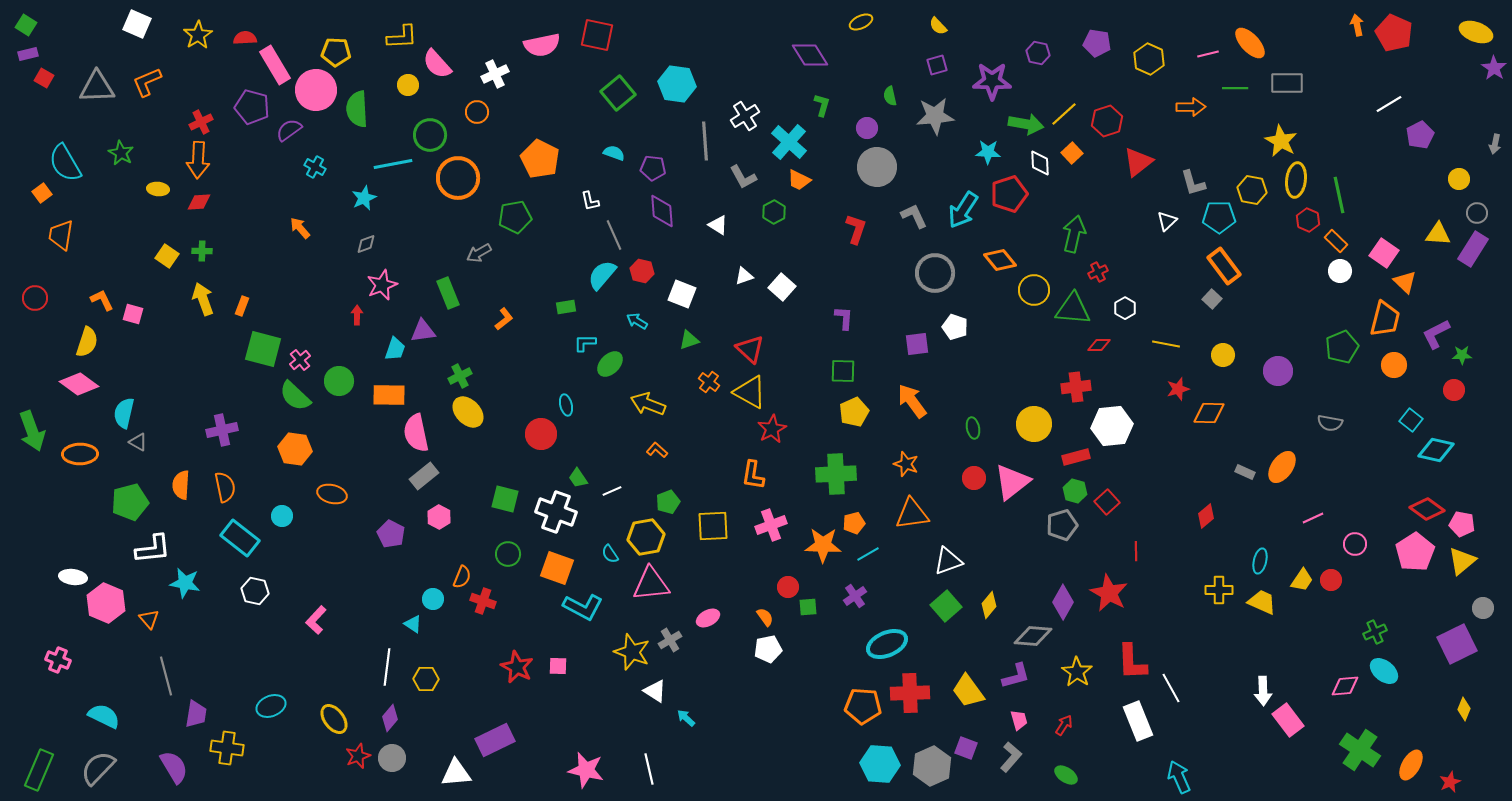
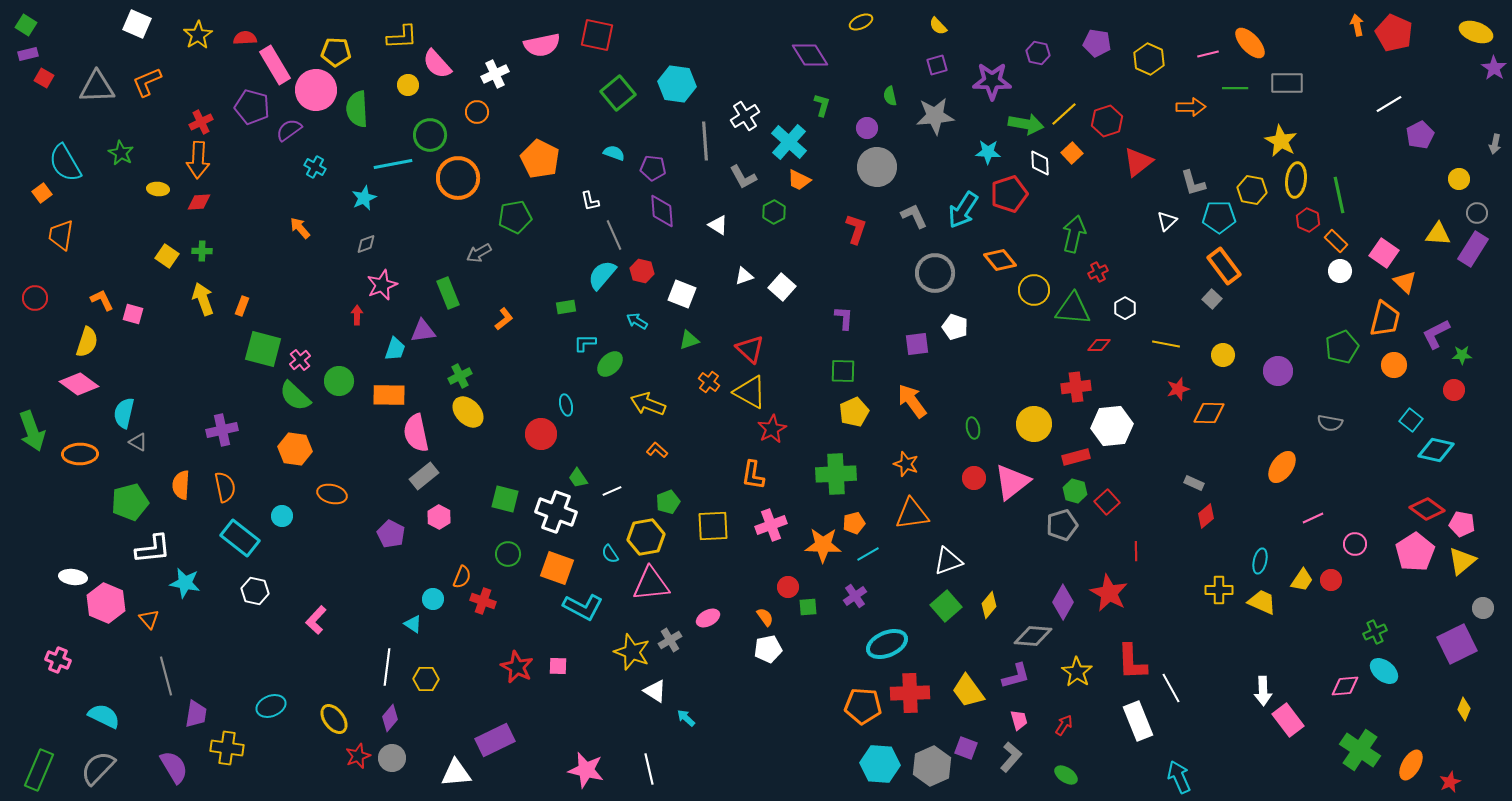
gray rectangle at (1245, 472): moved 51 px left, 11 px down
